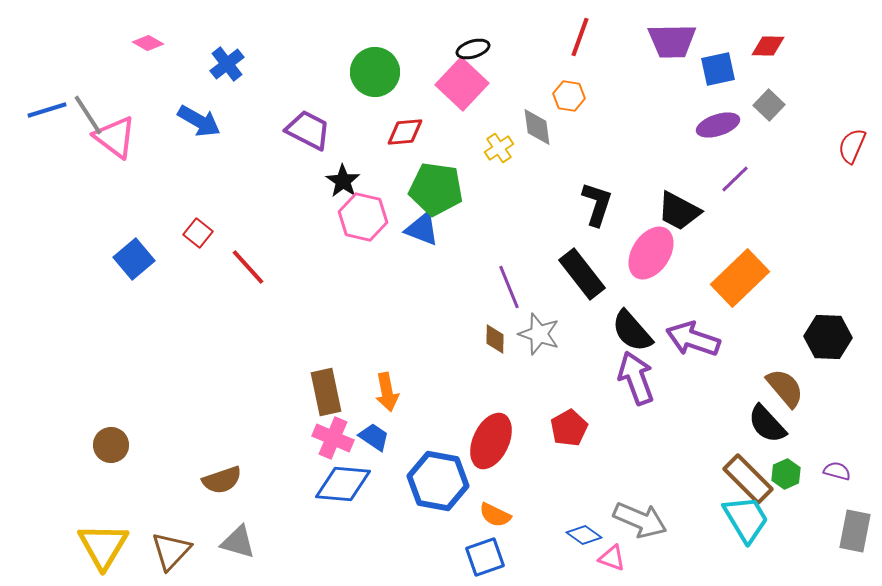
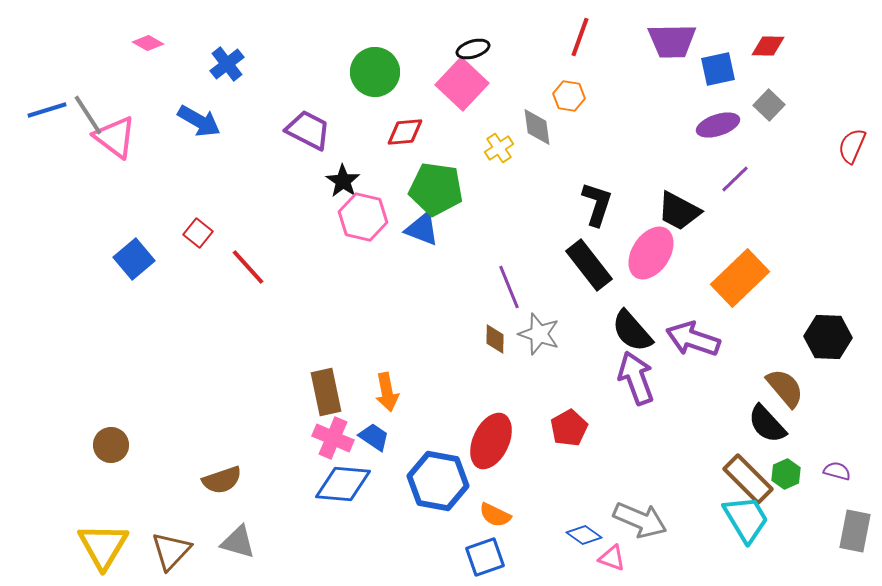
black rectangle at (582, 274): moved 7 px right, 9 px up
